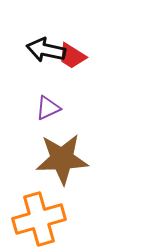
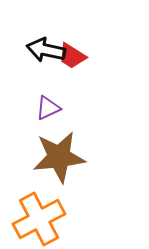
brown star: moved 3 px left, 2 px up; rotated 4 degrees counterclockwise
orange cross: rotated 12 degrees counterclockwise
